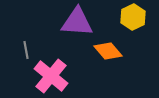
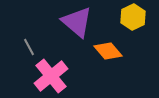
purple triangle: rotated 36 degrees clockwise
gray line: moved 3 px right, 3 px up; rotated 18 degrees counterclockwise
pink cross: rotated 12 degrees clockwise
